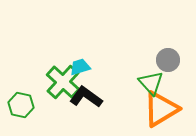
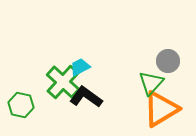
gray circle: moved 1 px down
cyan trapezoid: rotated 10 degrees counterclockwise
green triangle: rotated 24 degrees clockwise
